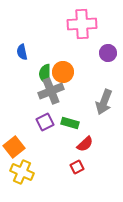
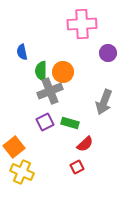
green semicircle: moved 4 px left, 3 px up
gray cross: moved 1 px left
